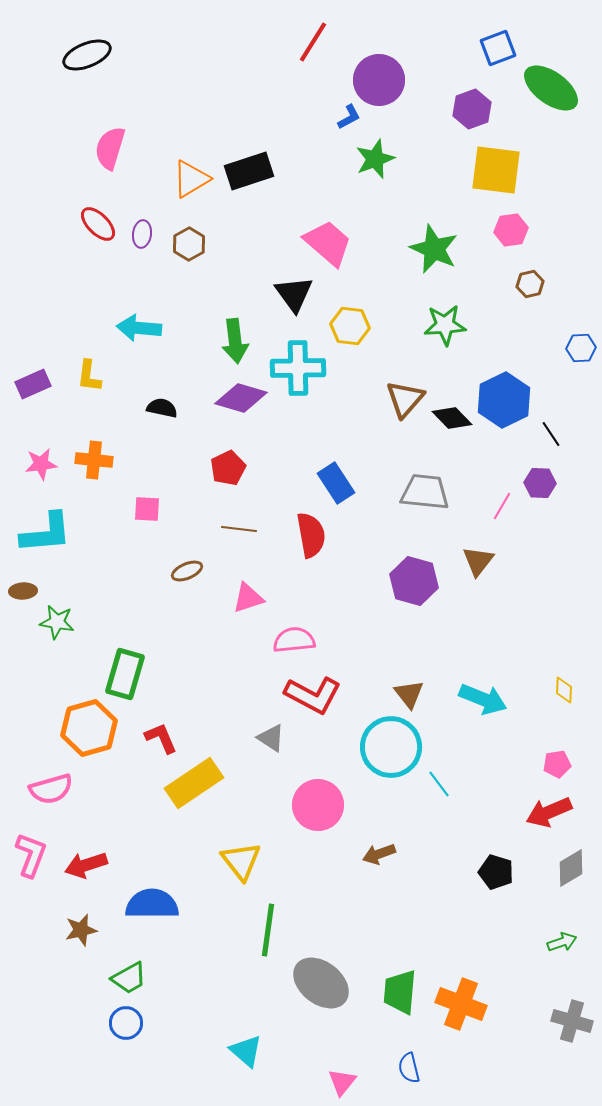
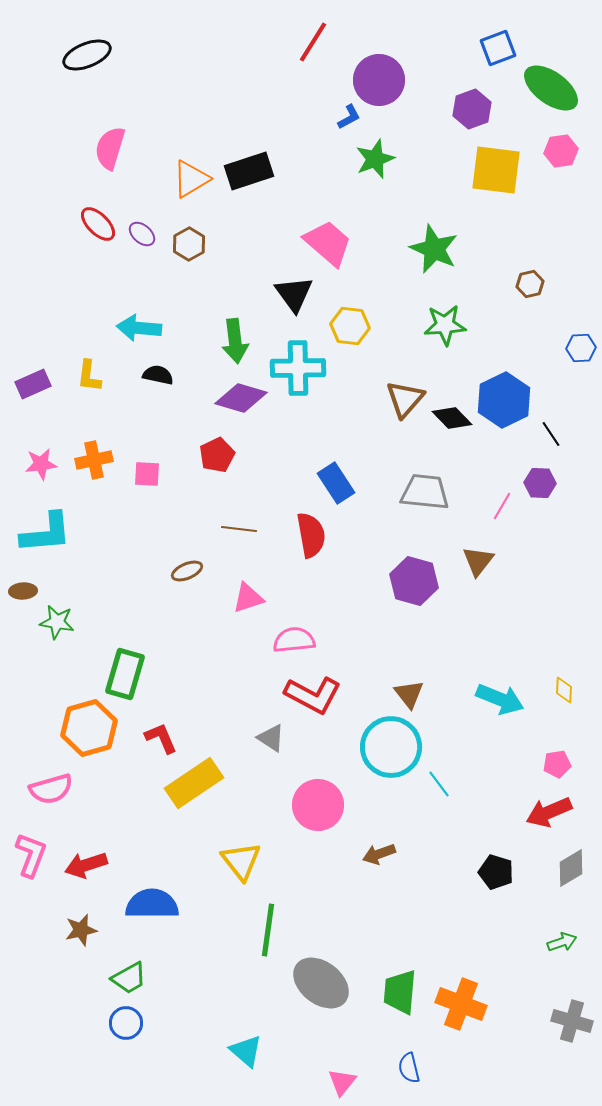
pink hexagon at (511, 230): moved 50 px right, 79 px up
purple ellipse at (142, 234): rotated 56 degrees counterclockwise
black semicircle at (162, 408): moved 4 px left, 33 px up
orange cross at (94, 460): rotated 18 degrees counterclockwise
red pentagon at (228, 468): moved 11 px left, 13 px up
pink square at (147, 509): moved 35 px up
cyan arrow at (483, 699): moved 17 px right
